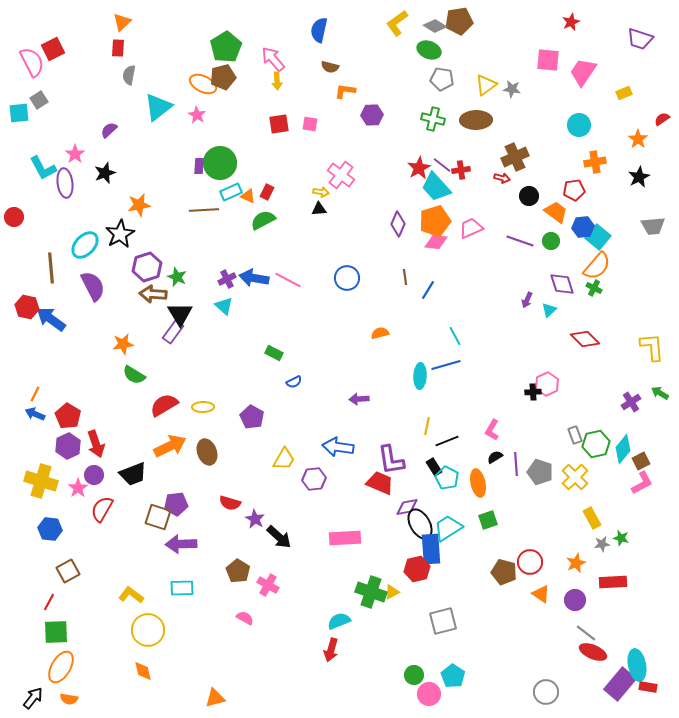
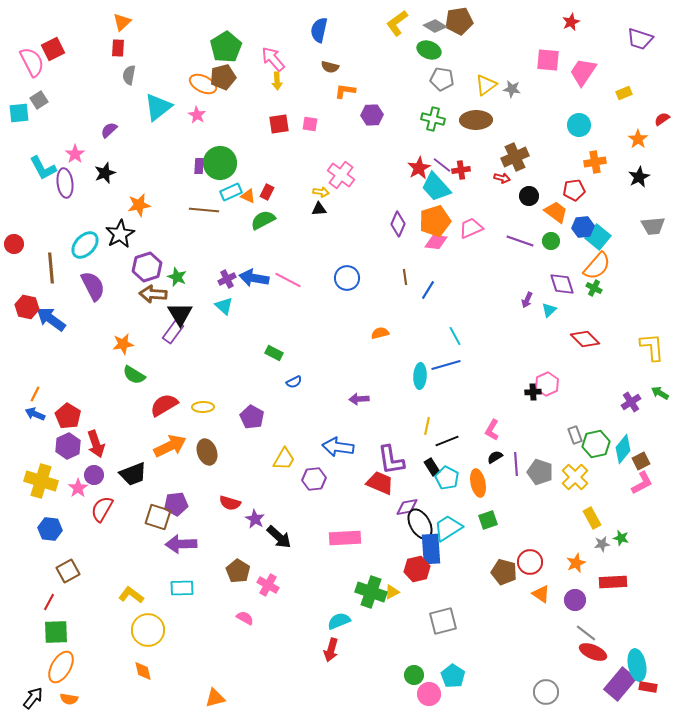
brown line at (204, 210): rotated 8 degrees clockwise
red circle at (14, 217): moved 27 px down
black rectangle at (434, 467): moved 2 px left
